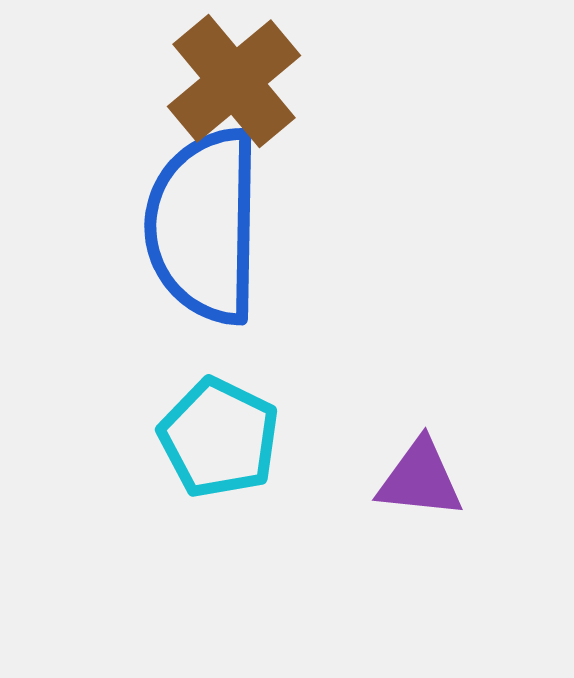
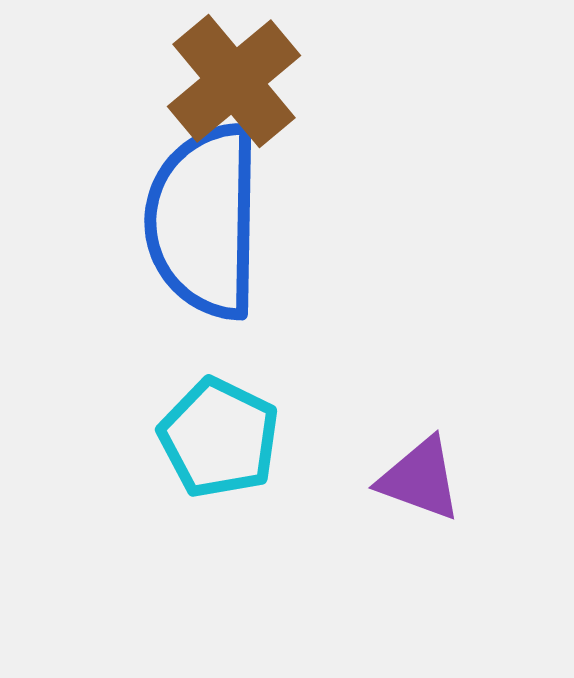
blue semicircle: moved 5 px up
purple triangle: rotated 14 degrees clockwise
